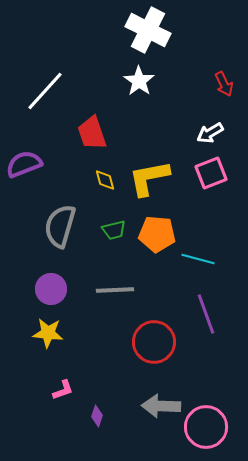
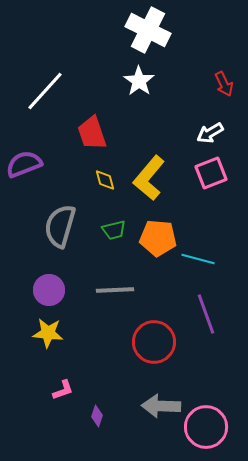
yellow L-shape: rotated 39 degrees counterclockwise
orange pentagon: moved 1 px right, 4 px down
purple circle: moved 2 px left, 1 px down
